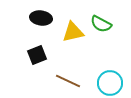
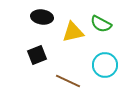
black ellipse: moved 1 px right, 1 px up
cyan circle: moved 5 px left, 18 px up
